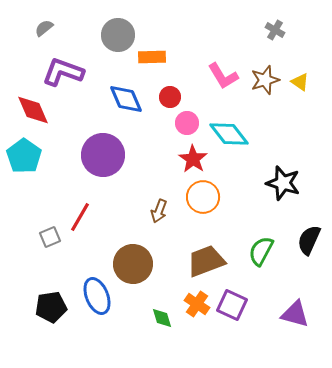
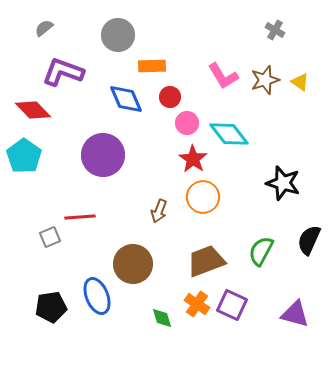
orange rectangle: moved 9 px down
red diamond: rotated 21 degrees counterclockwise
red line: rotated 56 degrees clockwise
